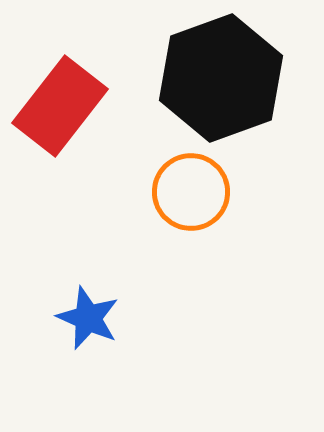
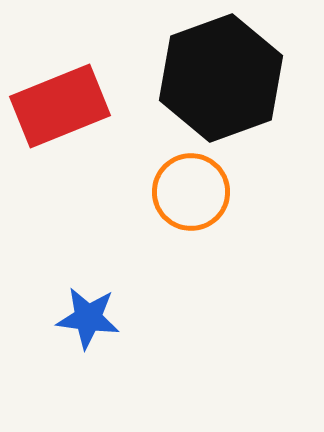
red rectangle: rotated 30 degrees clockwise
blue star: rotated 16 degrees counterclockwise
